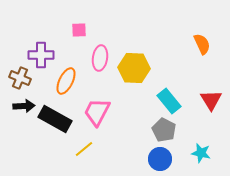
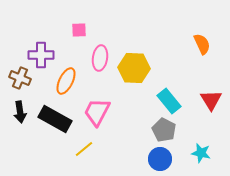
black arrow: moved 4 px left, 6 px down; rotated 85 degrees clockwise
